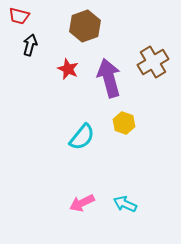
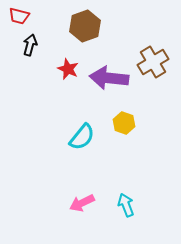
purple arrow: rotated 69 degrees counterclockwise
cyan arrow: moved 1 px right, 1 px down; rotated 45 degrees clockwise
